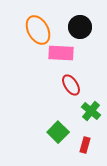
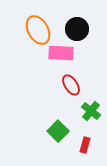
black circle: moved 3 px left, 2 px down
green square: moved 1 px up
